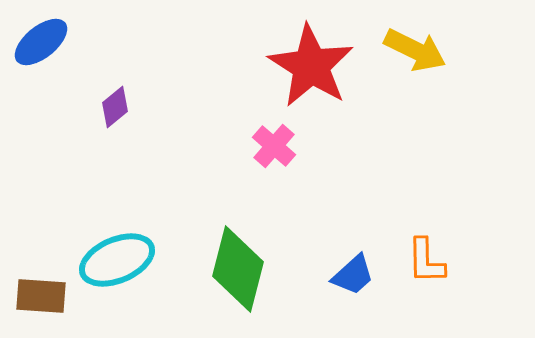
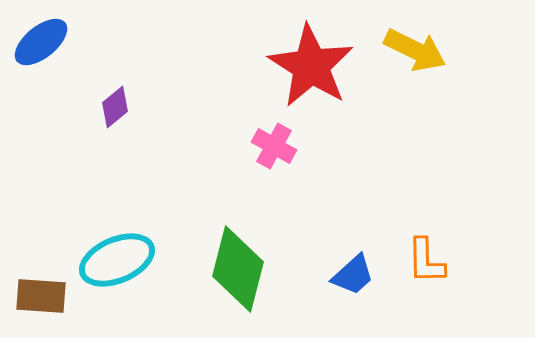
pink cross: rotated 12 degrees counterclockwise
